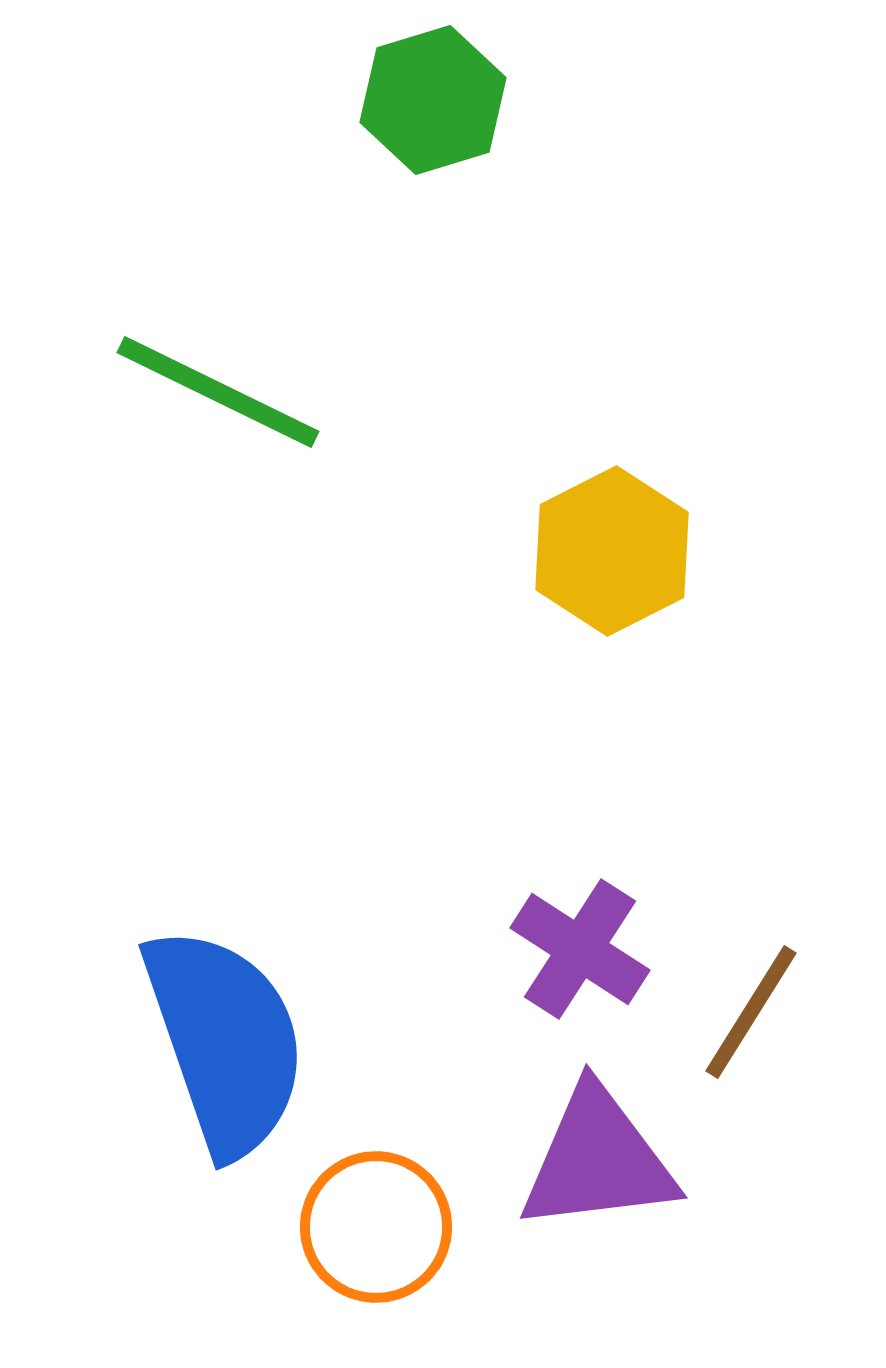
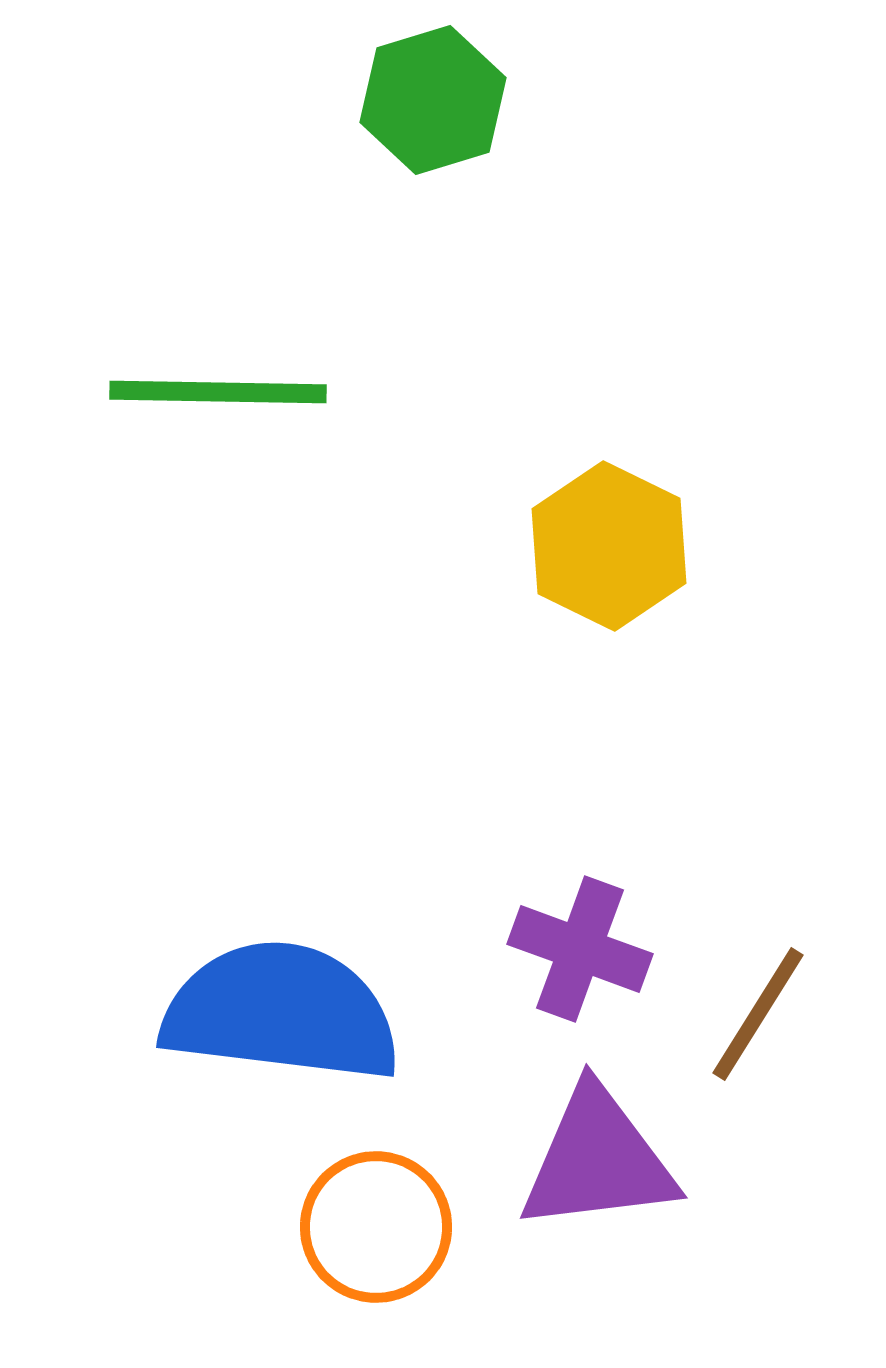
green line: rotated 25 degrees counterclockwise
yellow hexagon: moved 3 px left, 5 px up; rotated 7 degrees counterclockwise
purple cross: rotated 13 degrees counterclockwise
brown line: moved 7 px right, 2 px down
blue semicircle: moved 56 px right, 29 px up; rotated 64 degrees counterclockwise
